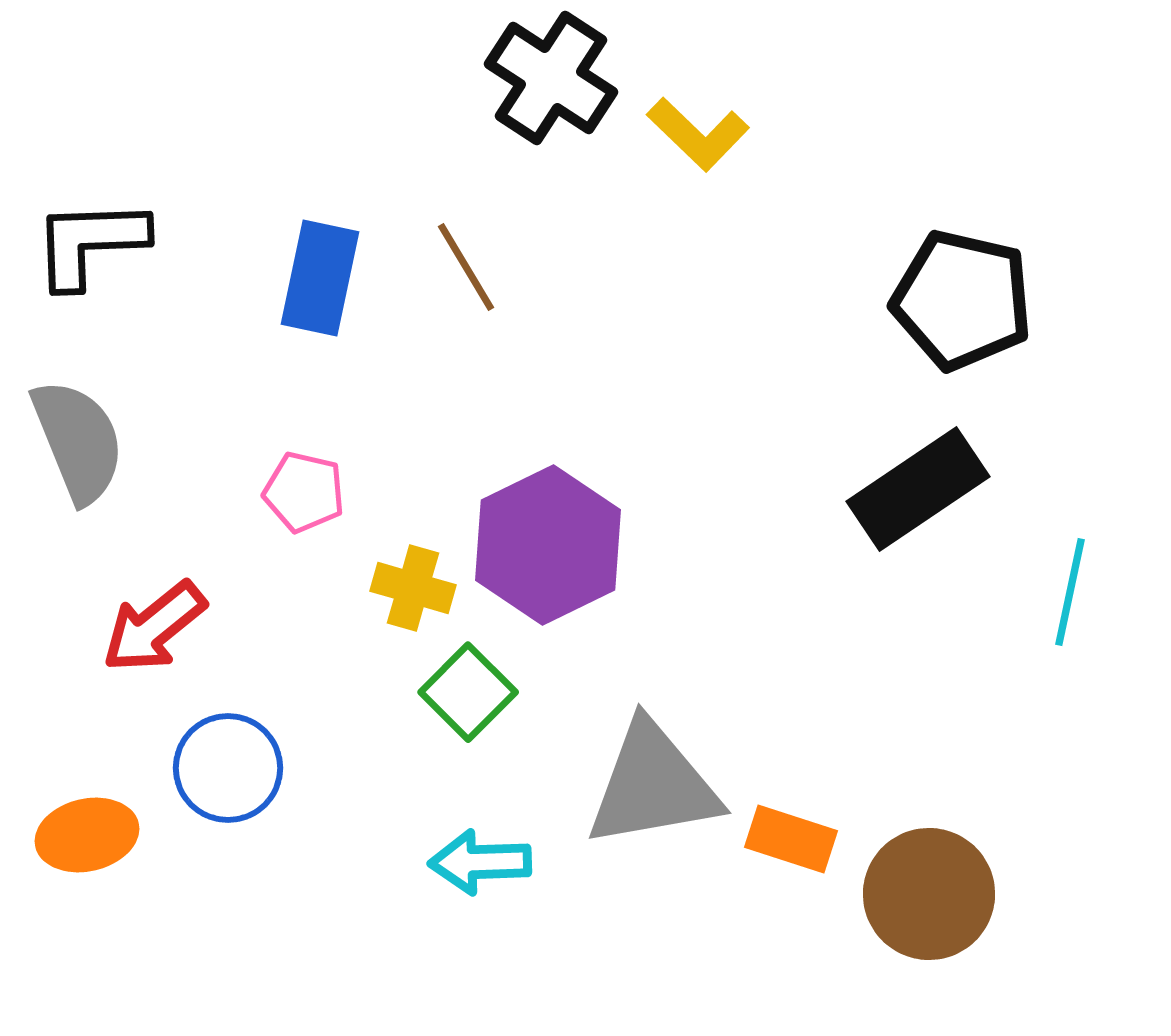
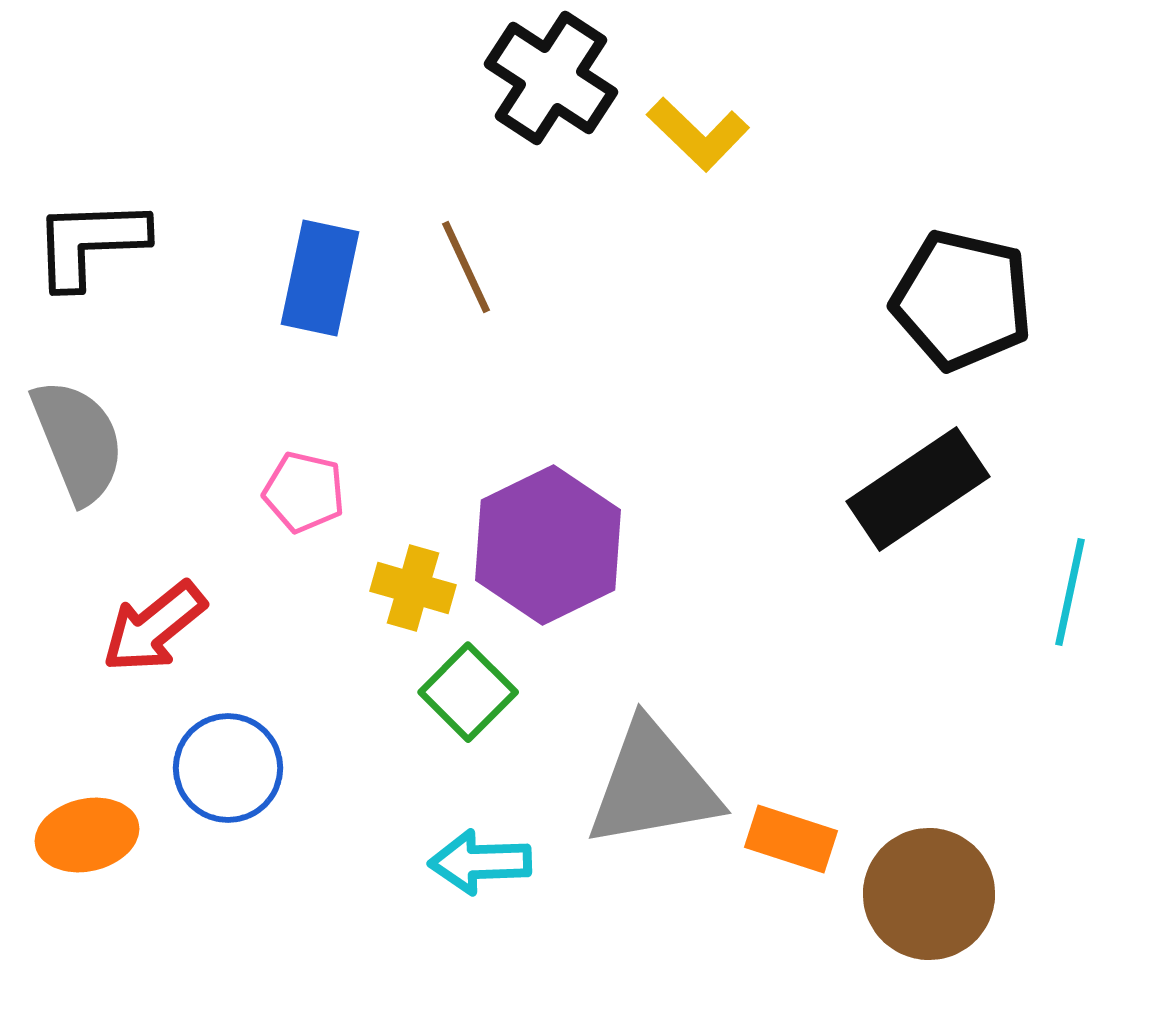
brown line: rotated 6 degrees clockwise
